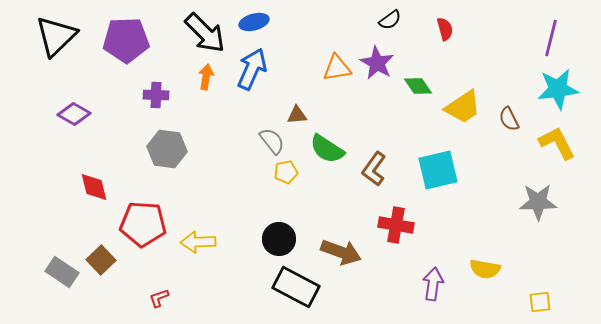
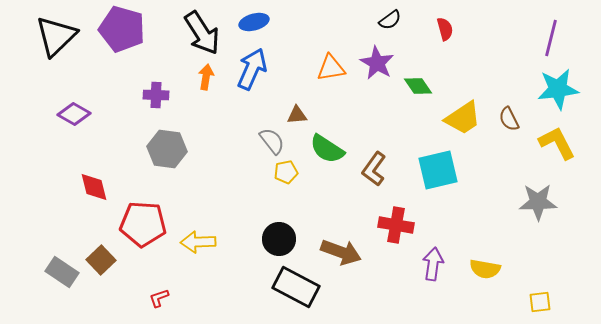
black arrow: moved 3 px left; rotated 12 degrees clockwise
purple pentagon: moved 4 px left, 11 px up; rotated 18 degrees clockwise
orange triangle: moved 6 px left
yellow trapezoid: moved 11 px down
purple arrow: moved 20 px up
